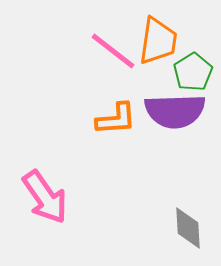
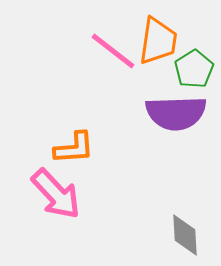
green pentagon: moved 1 px right, 3 px up
purple semicircle: moved 1 px right, 2 px down
orange L-shape: moved 42 px left, 29 px down
pink arrow: moved 11 px right, 3 px up; rotated 8 degrees counterclockwise
gray diamond: moved 3 px left, 7 px down
